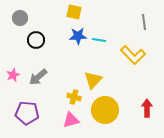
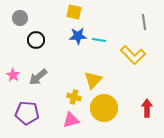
pink star: rotated 16 degrees counterclockwise
yellow circle: moved 1 px left, 2 px up
